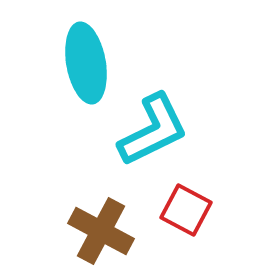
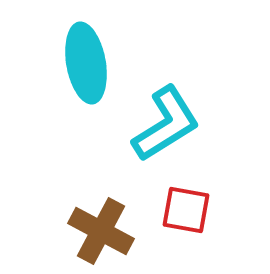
cyan L-shape: moved 13 px right, 6 px up; rotated 6 degrees counterclockwise
red square: rotated 18 degrees counterclockwise
